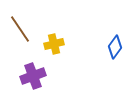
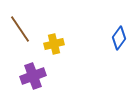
blue diamond: moved 4 px right, 9 px up
